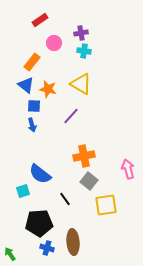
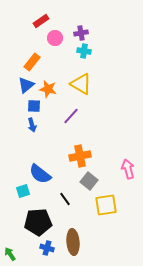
red rectangle: moved 1 px right, 1 px down
pink circle: moved 1 px right, 5 px up
blue triangle: rotated 42 degrees clockwise
orange cross: moved 4 px left
black pentagon: moved 1 px left, 1 px up
